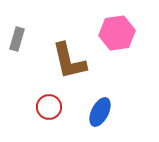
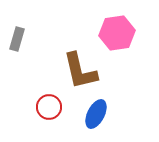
brown L-shape: moved 11 px right, 10 px down
blue ellipse: moved 4 px left, 2 px down
